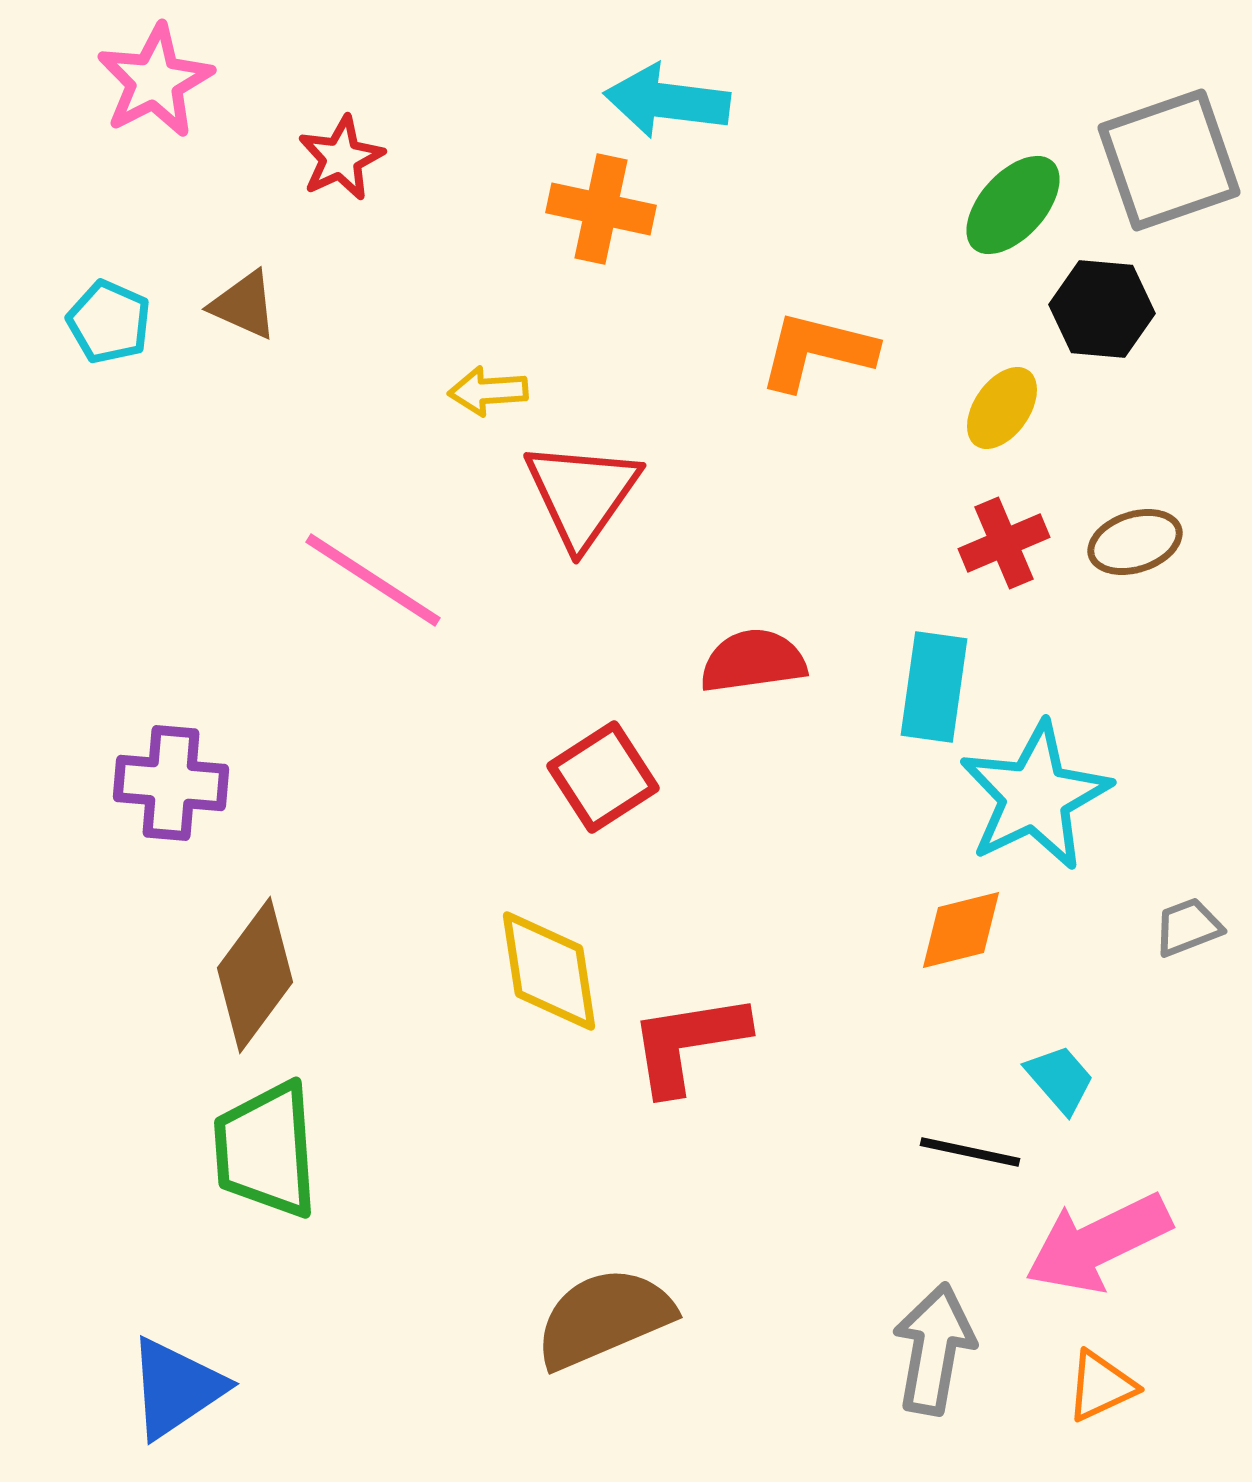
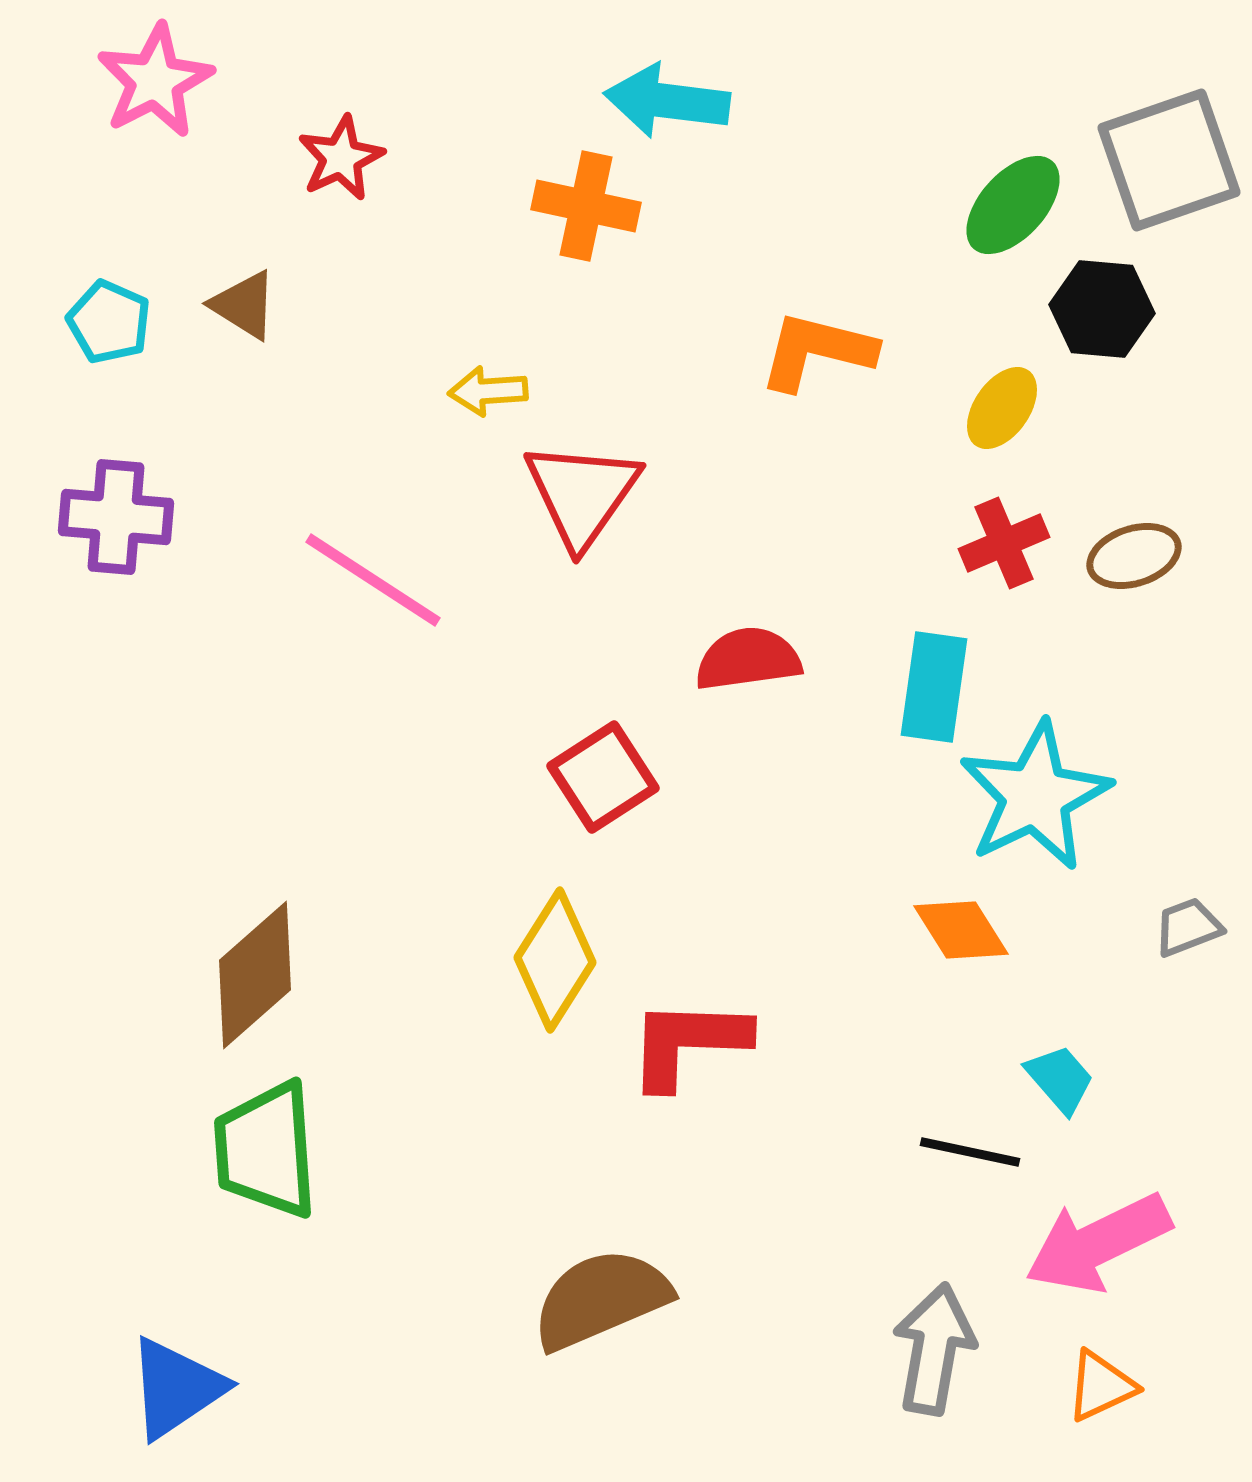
orange cross: moved 15 px left, 3 px up
brown triangle: rotated 8 degrees clockwise
brown ellipse: moved 1 px left, 14 px down
red semicircle: moved 5 px left, 2 px up
purple cross: moved 55 px left, 266 px up
orange diamond: rotated 72 degrees clockwise
yellow diamond: moved 6 px right, 11 px up; rotated 41 degrees clockwise
brown diamond: rotated 12 degrees clockwise
red L-shape: rotated 11 degrees clockwise
brown semicircle: moved 3 px left, 19 px up
